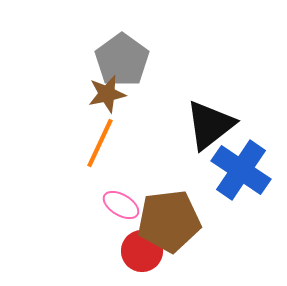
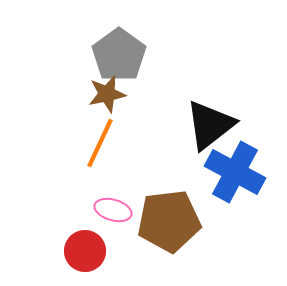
gray pentagon: moved 3 px left, 5 px up
blue cross: moved 6 px left, 2 px down; rotated 6 degrees counterclockwise
pink ellipse: moved 8 px left, 5 px down; rotated 15 degrees counterclockwise
red circle: moved 57 px left
